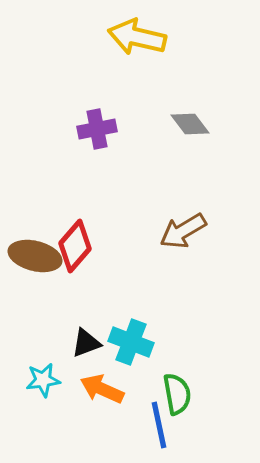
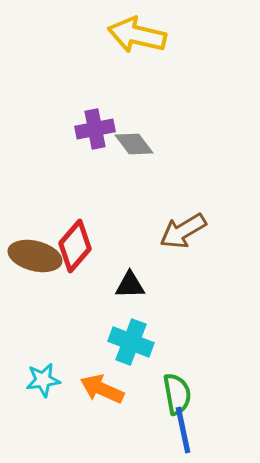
yellow arrow: moved 2 px up
gray diamond: moved 56 px left, 20 px down
purple cross: moved 2 px left
black triangle: moved 44 px right, 58 px up; rotated 20 degrees clockwise
blue line: moved 24 px right, 5 px down
